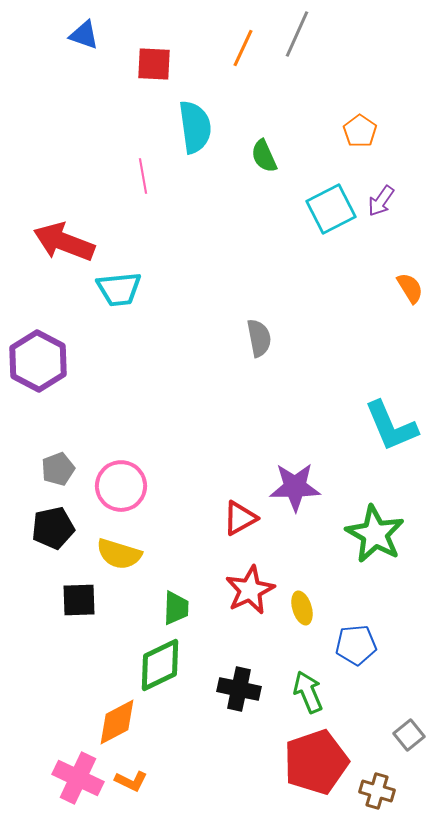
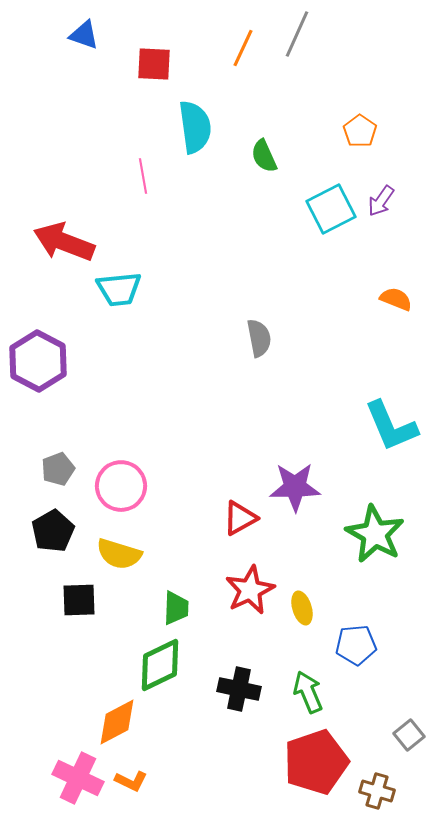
orange semicircle: moved 14 px left, 11 px down; rotated 36 degrees counterclockwise
black pentagon: moved 3 px down; rotated 18 degrees counterclockwise
